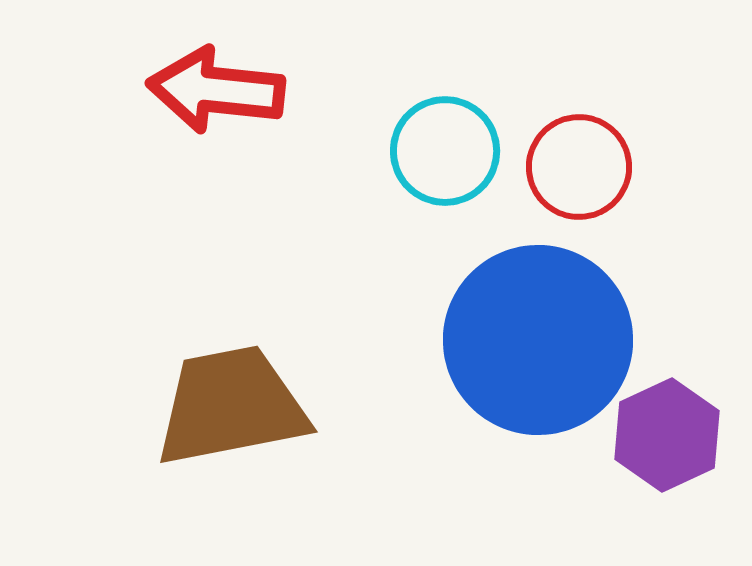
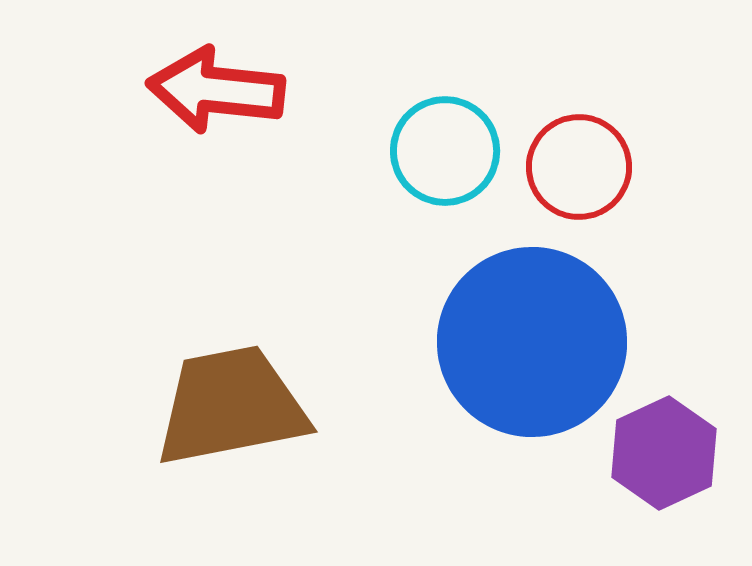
blue circle: moved 6 px left, 2 px down
purple hexagon: moved 3 px left, 18 px down
